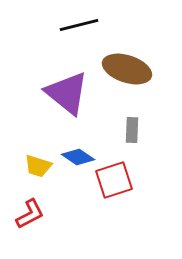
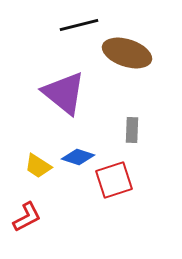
brown ellipse: moved 16 px up
purple triangle: moved 3 px left
blue diamond: rotated 16 degrees counterclockwise
yellow trapezoid: rotated 16 degrees clockwise
red L-shape: moved 3 px left, 3 px down
